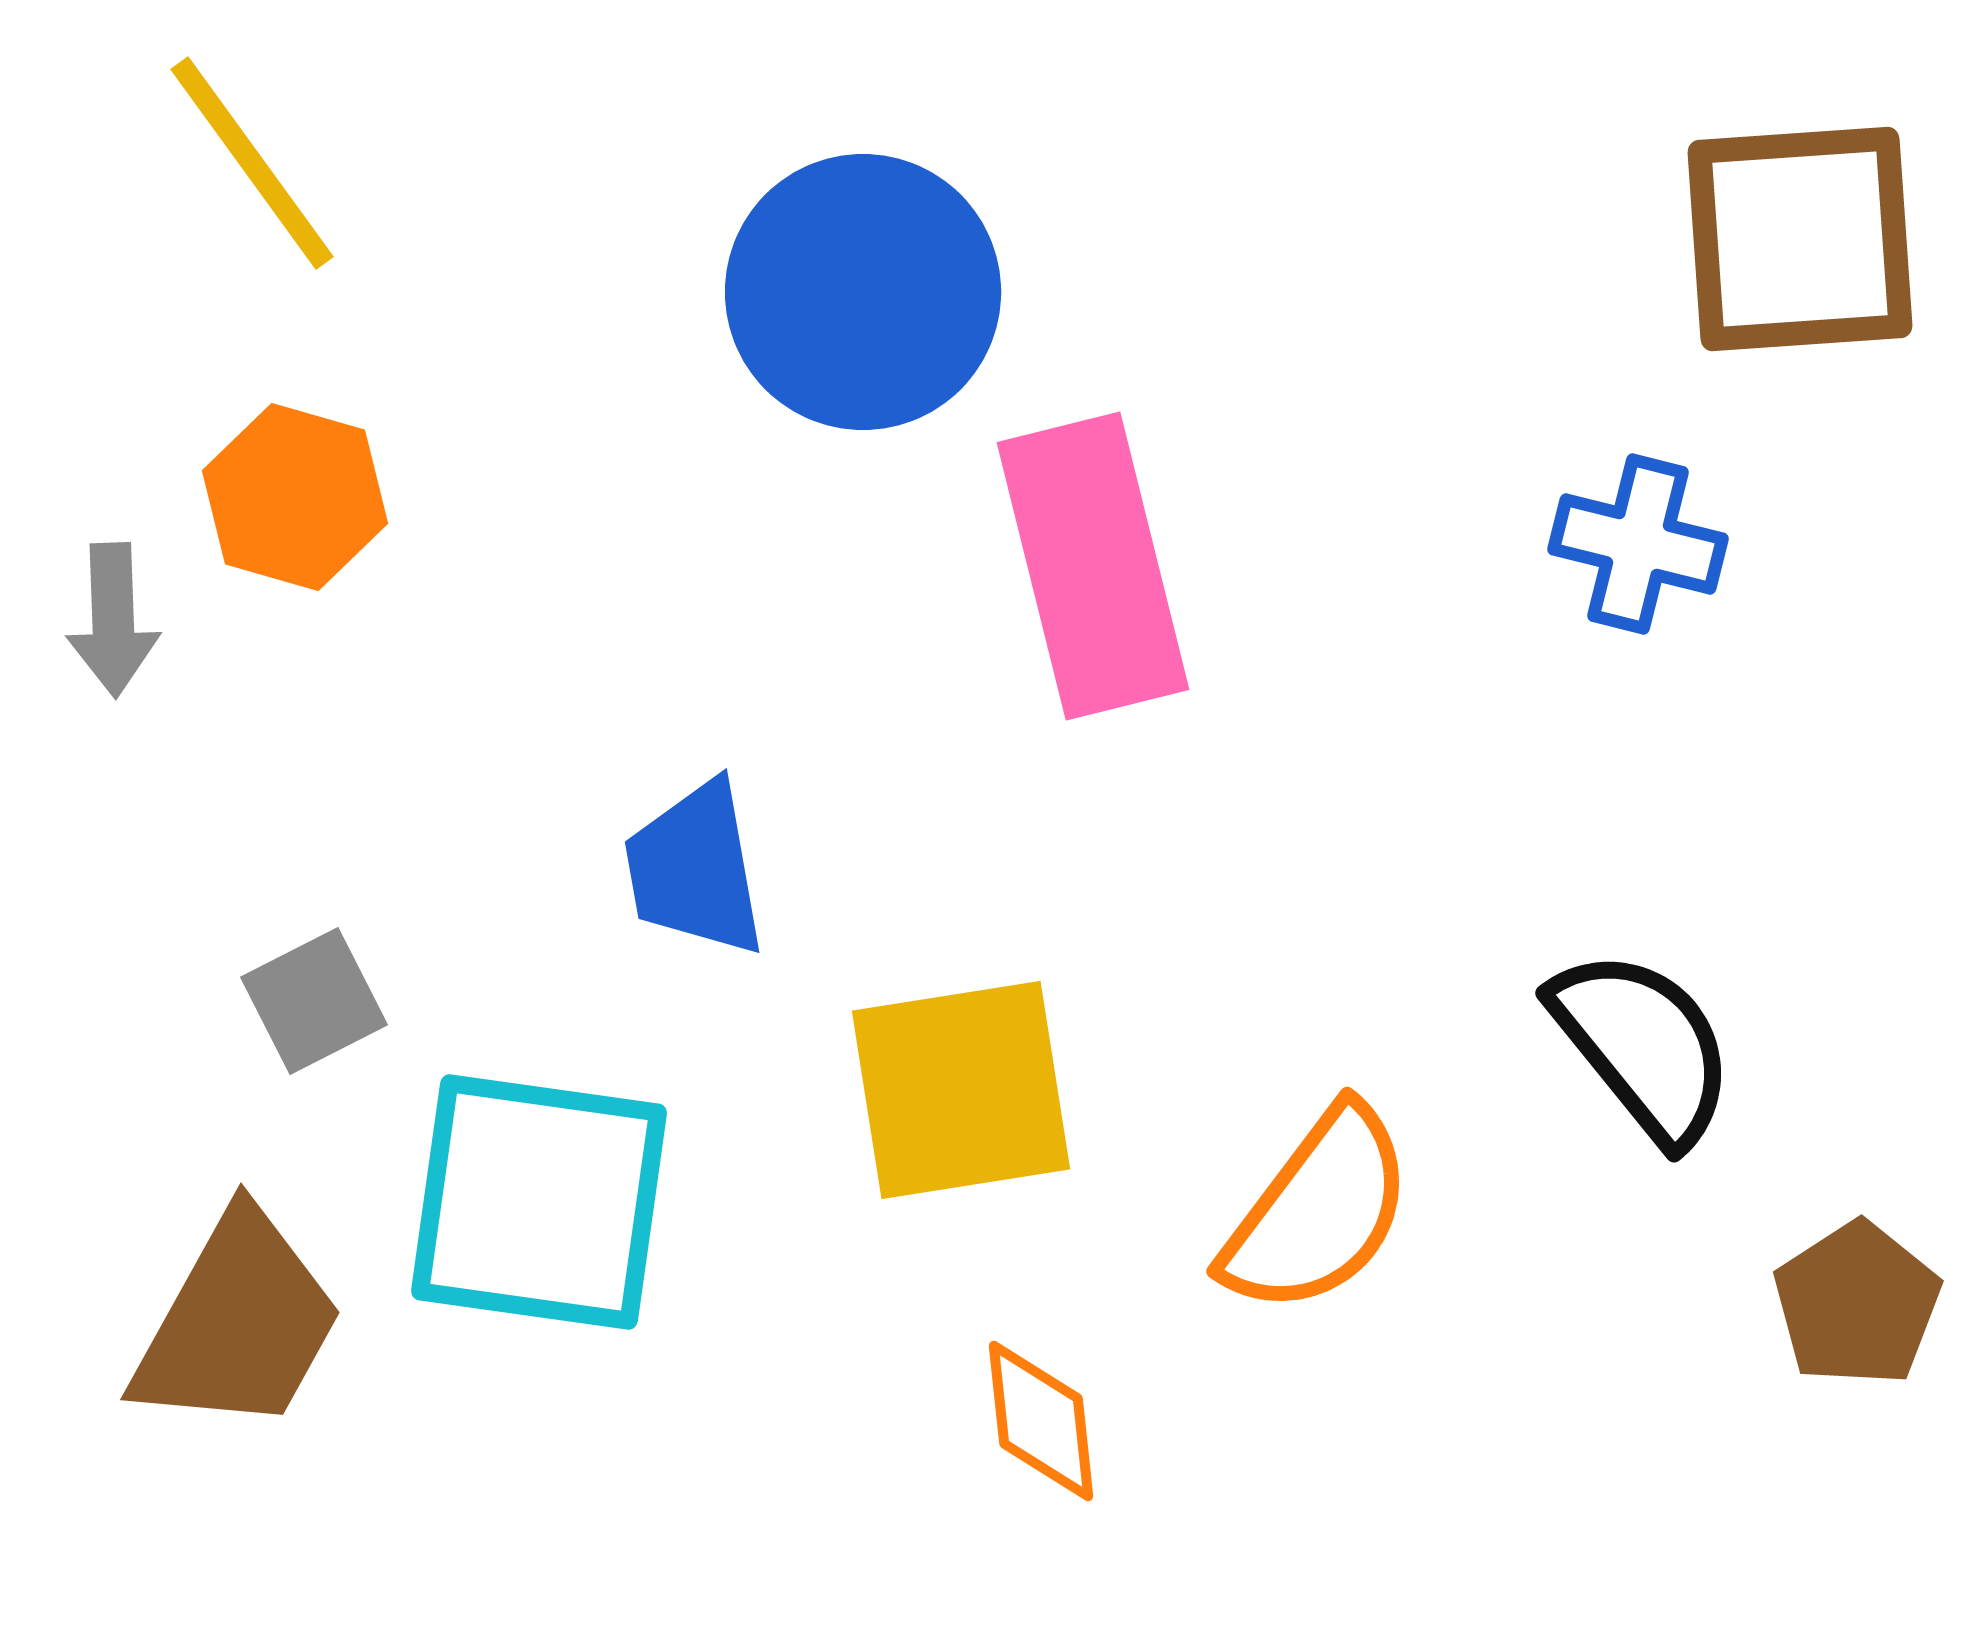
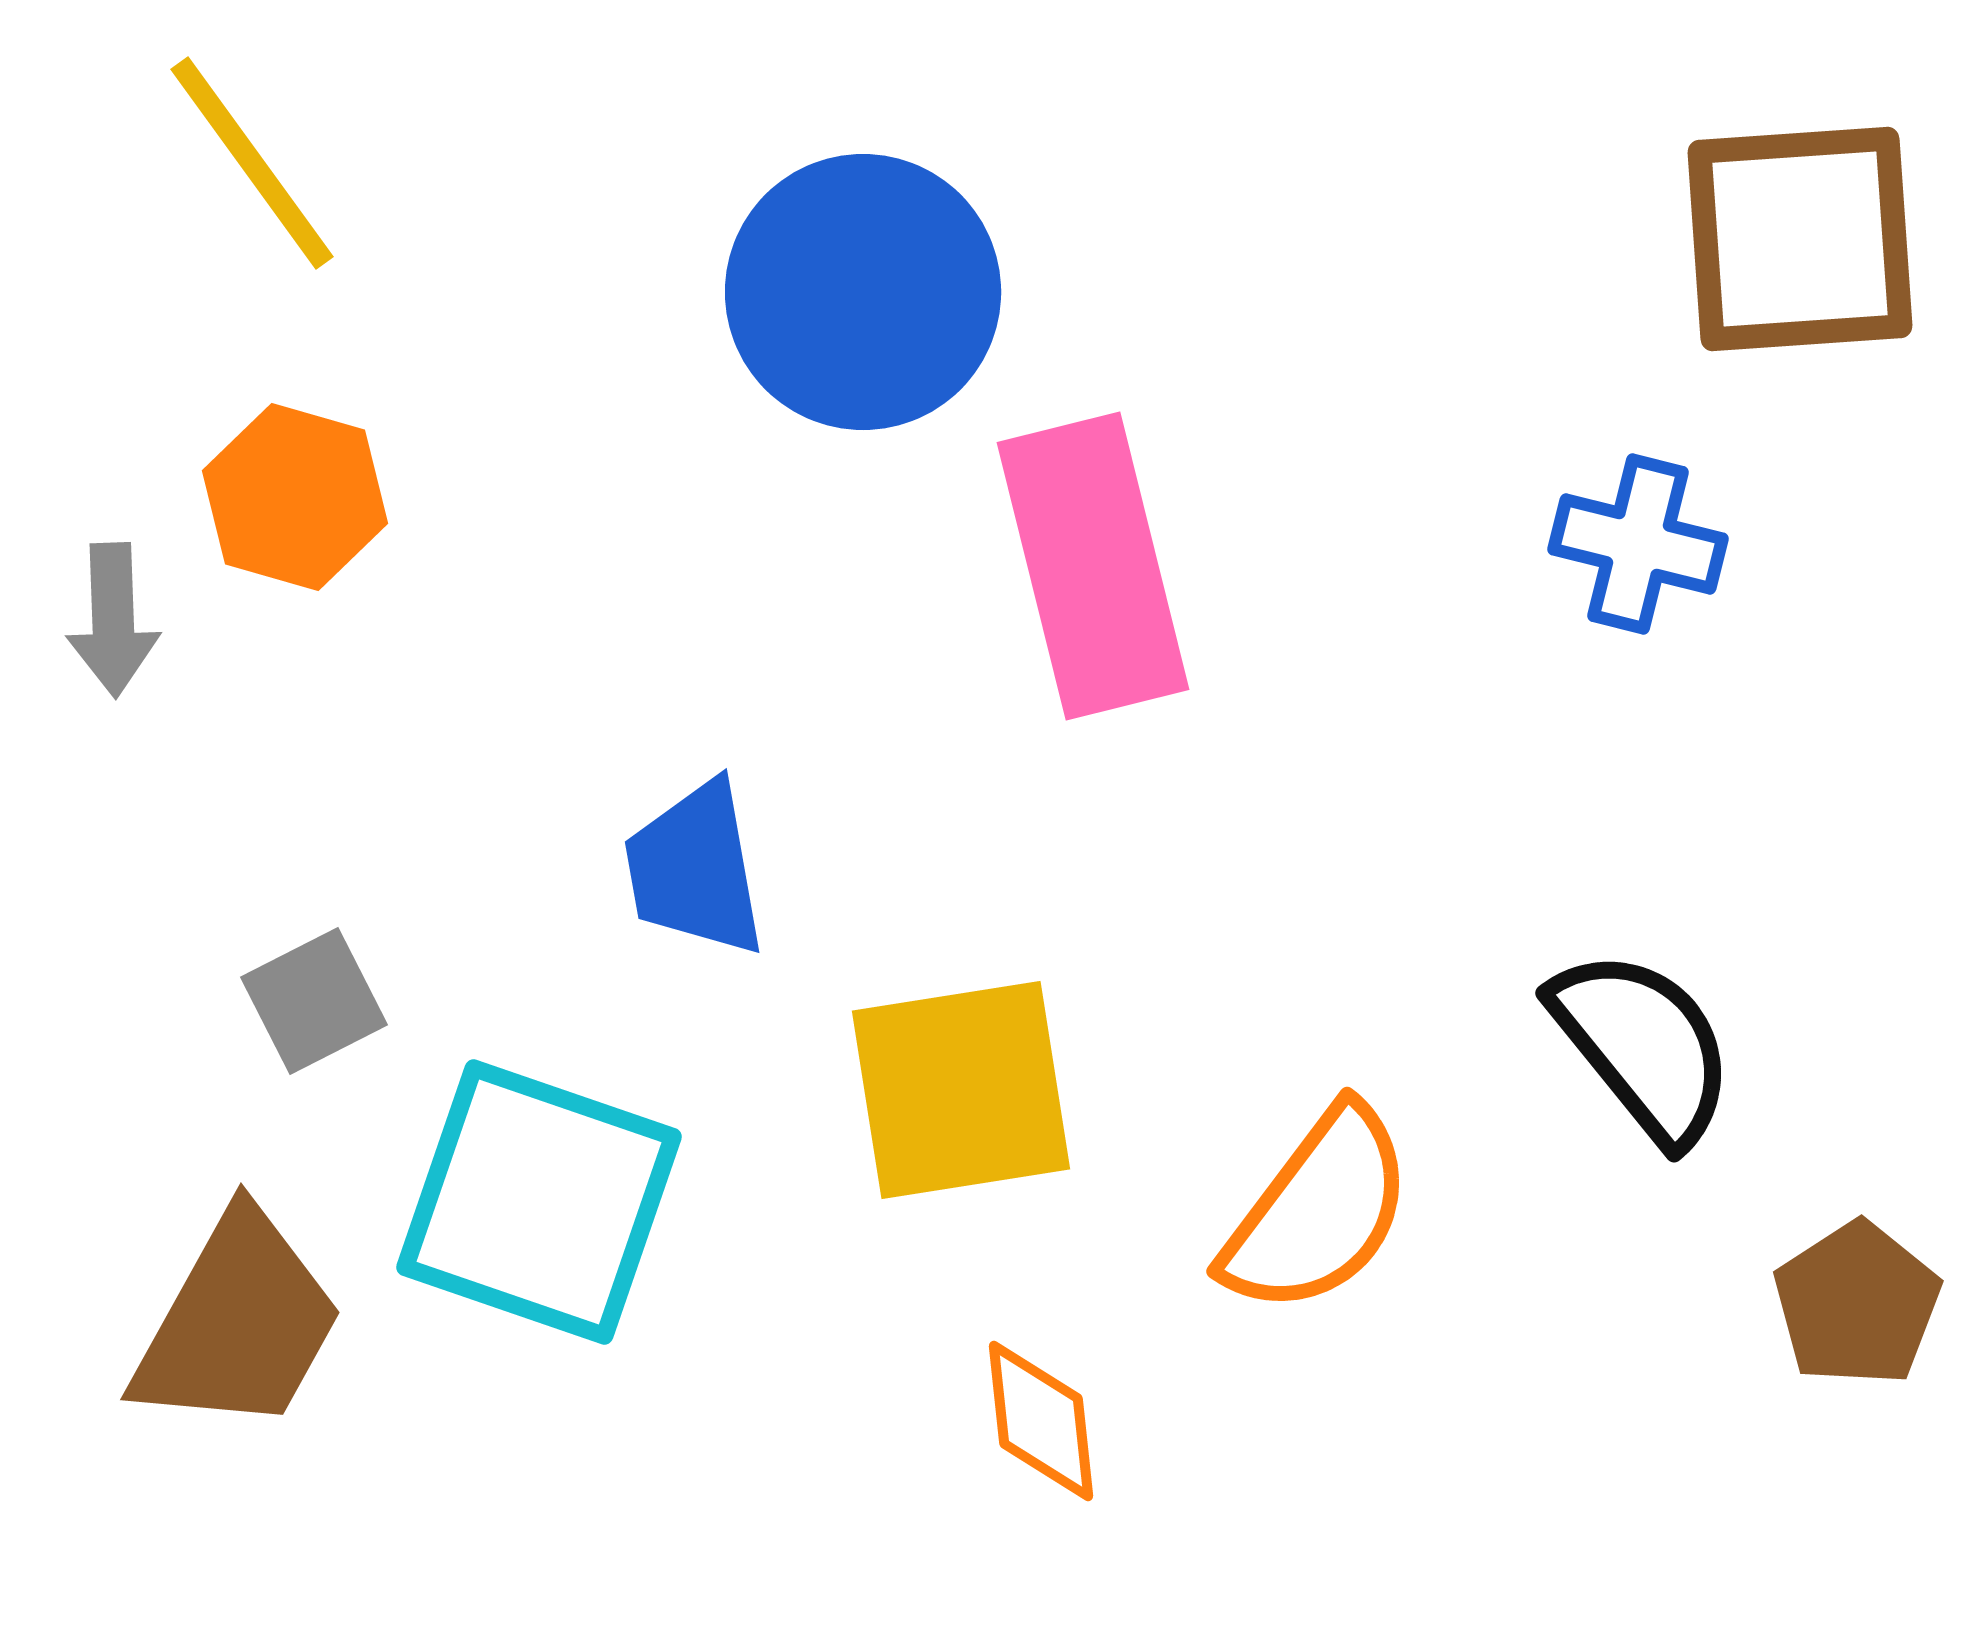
cyan square: rotated 11 degrees clockwise
